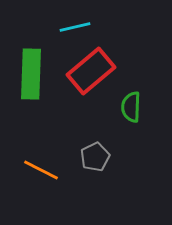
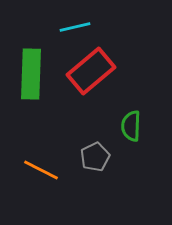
green semicircle: moved 19 px down
